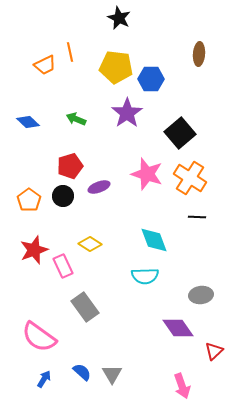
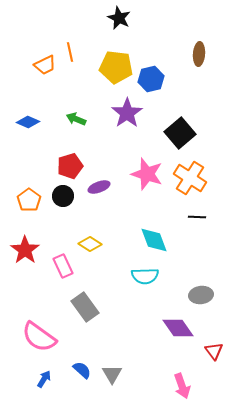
blue hexagon: rotated 15 degrees counterclockwise
blue diamond: rotated 20 degrees counterclockwise
red star: moved 9 px left; rotated 16 degrees counterclockwise
red triangle: rotated 24 degrees counterclockwise
blue semicircle: moved 2 px up
